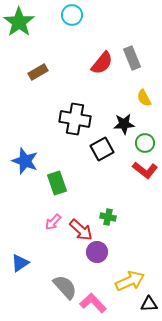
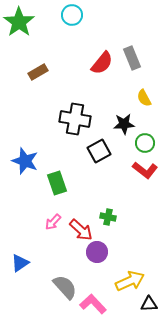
black square: moved 3 px left, 2 px down
pink L-shape: moved 1 px down
